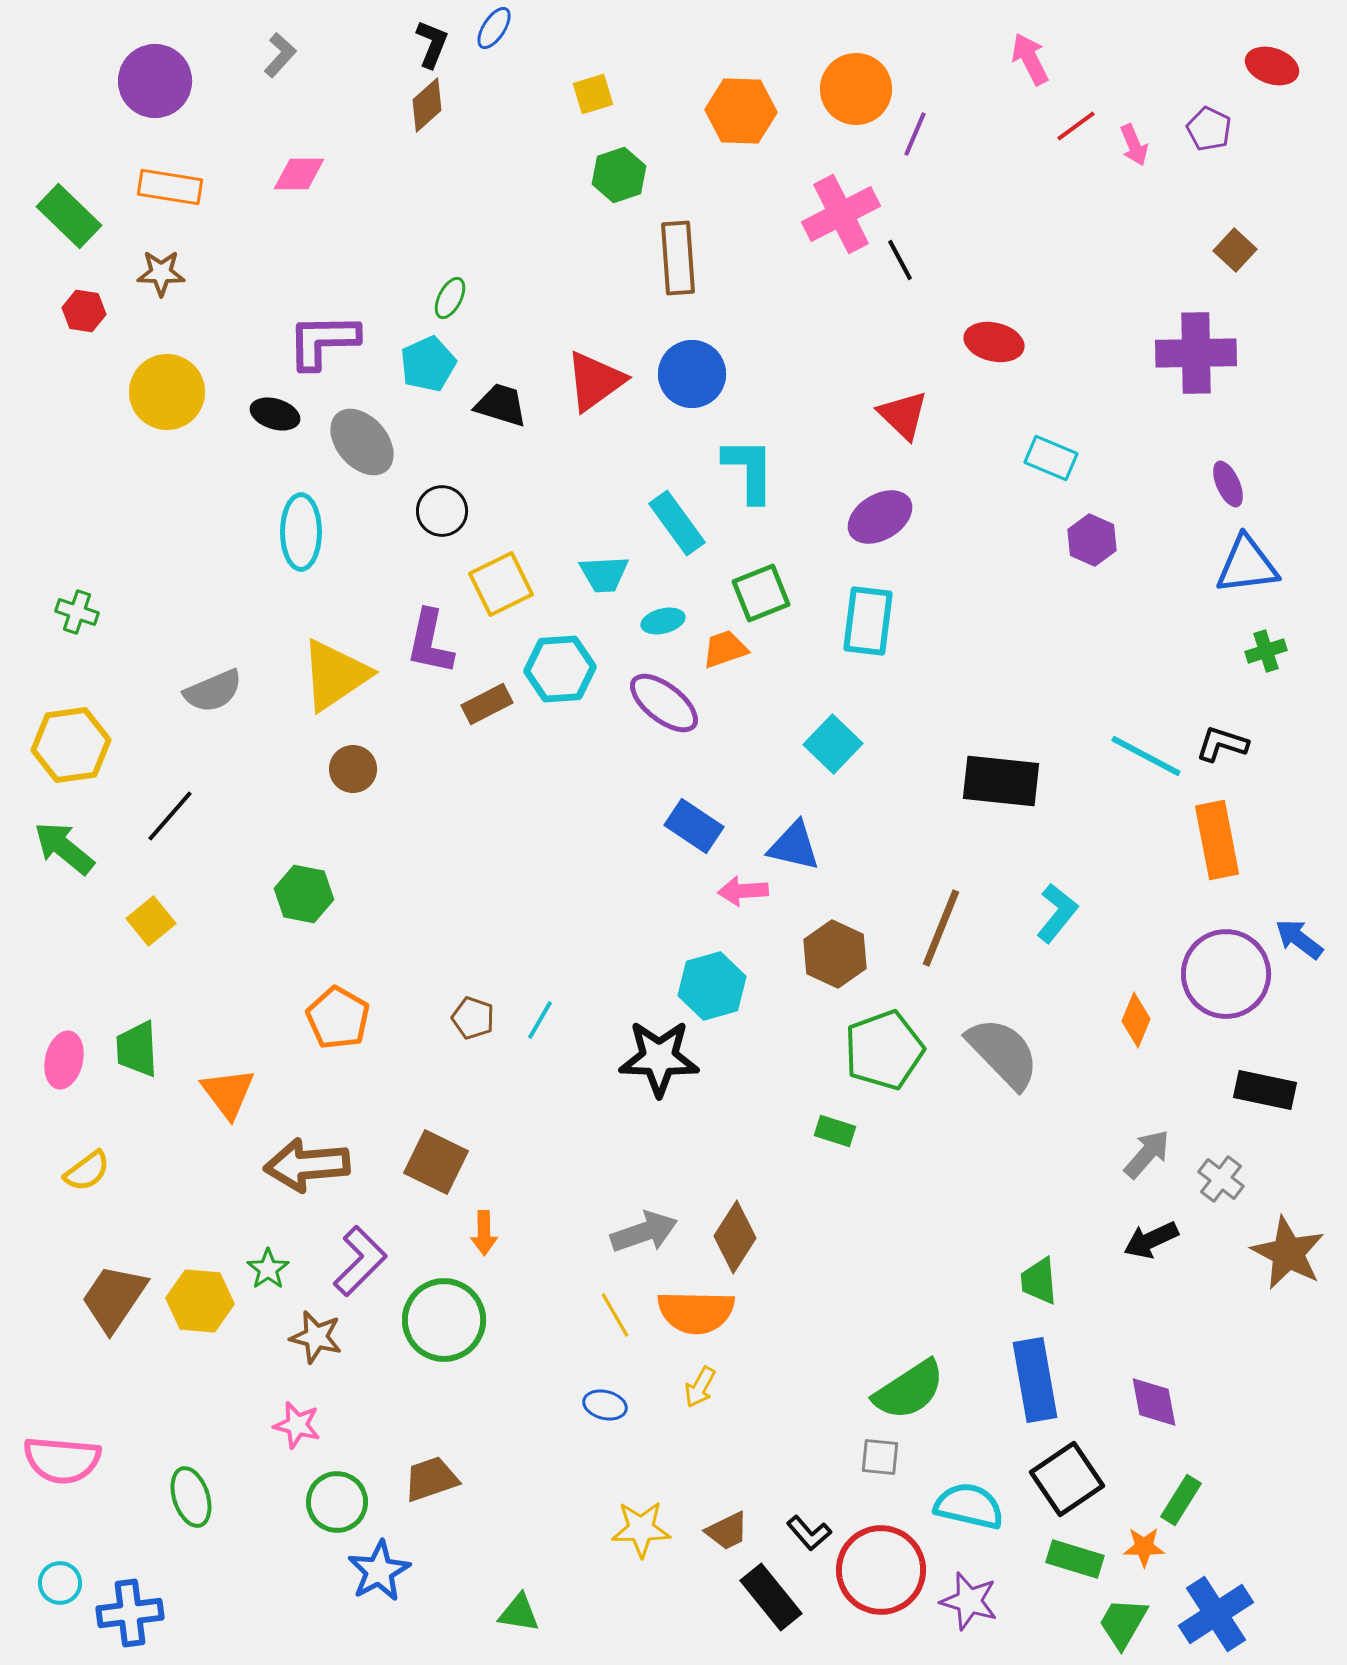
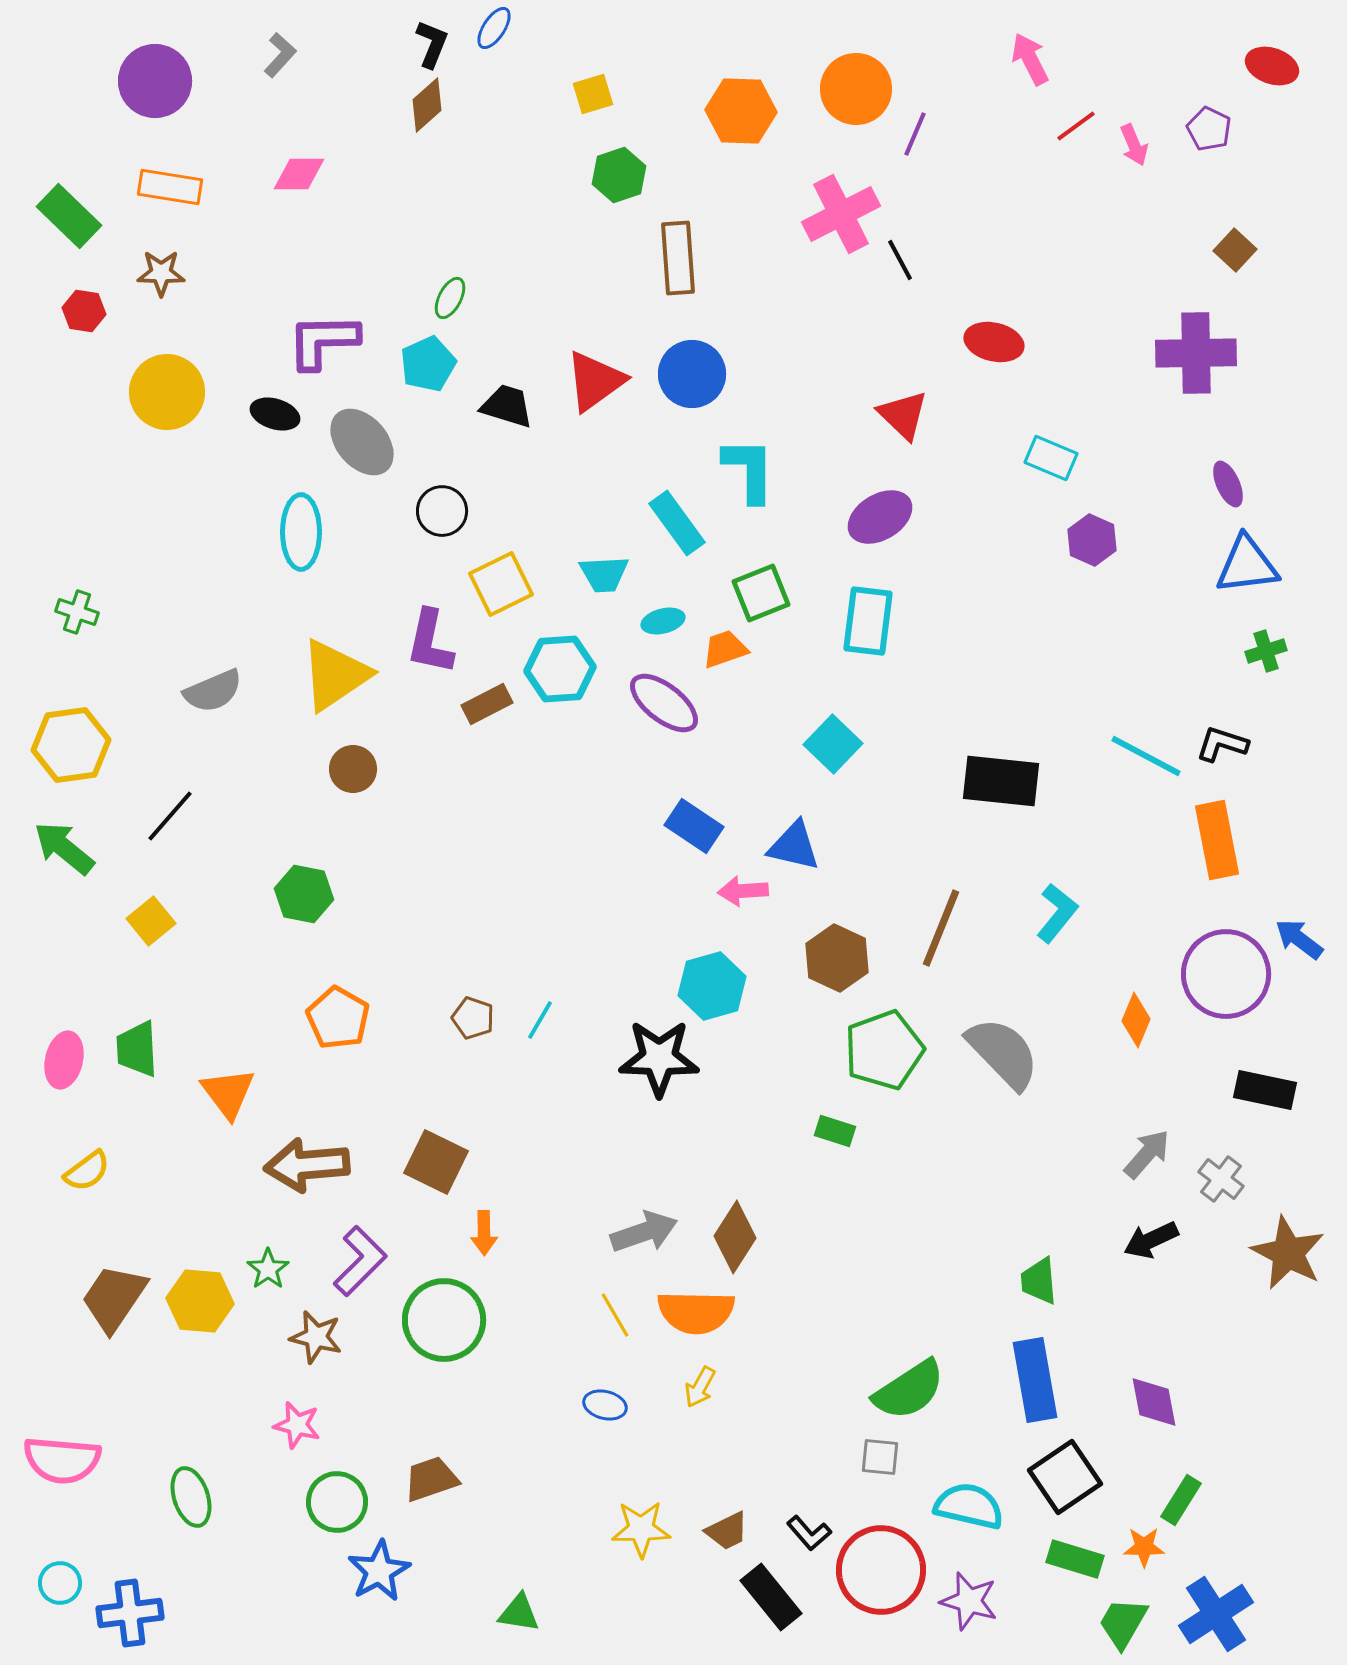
black trapezoid at (501, 405): moved 6 px right, 1 px down
brown hexagon at (835, 954): moved 2 px right, 4 px down
black square at (1067, 1479): moved 2 px left, 2 px up
